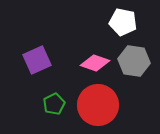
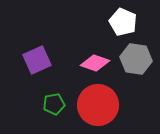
white pentagon: rotated 12 degrees clockwise
gray hexagon: moved 2 px right, 2 px up
green pentagon: rotated 15 degrees clockwise
